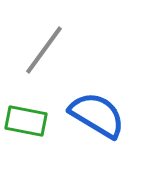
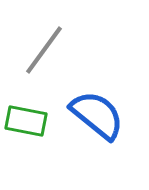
blue semicircle: rotated 8 degrees clockwise
